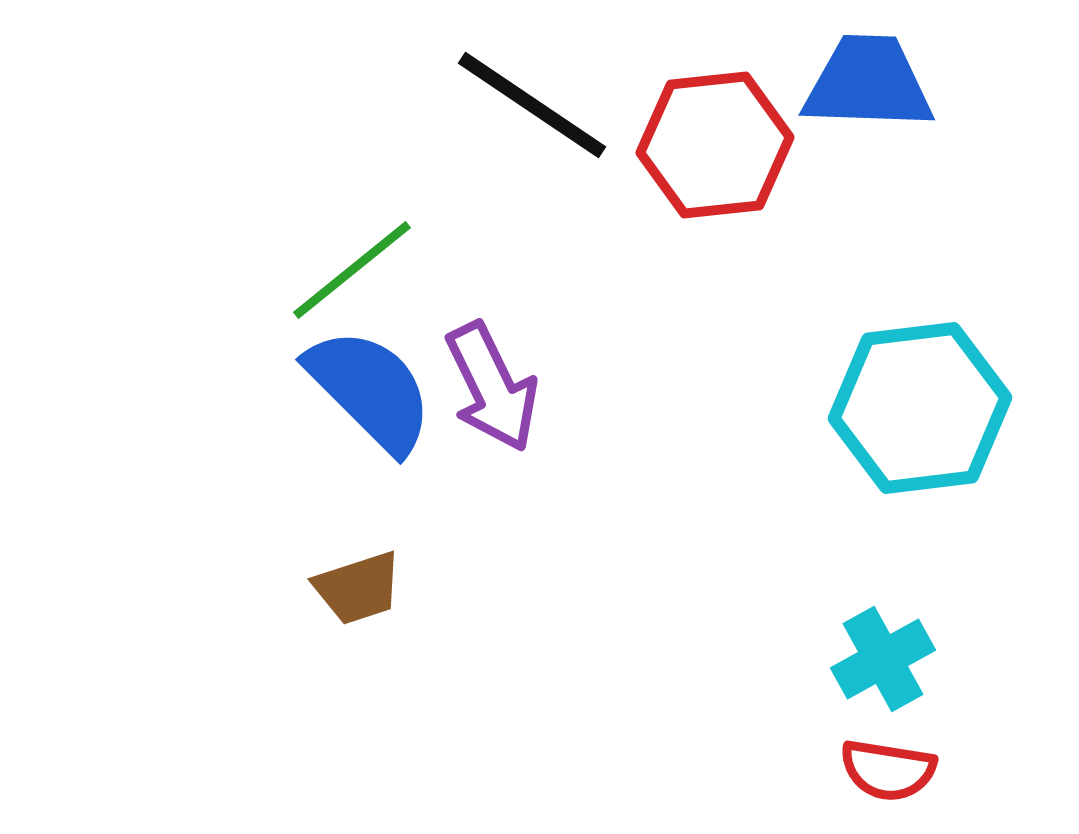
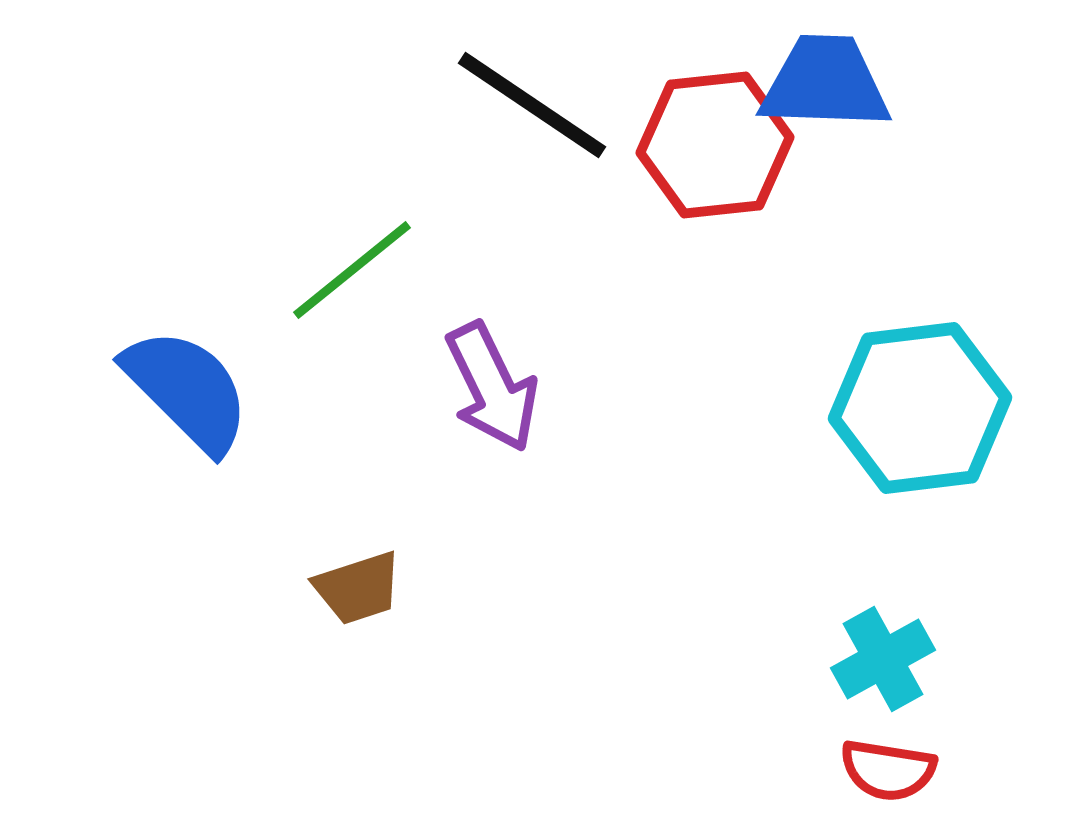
blue trapezoid: moved 43 px left
blue semicircle: moved 183 px left
